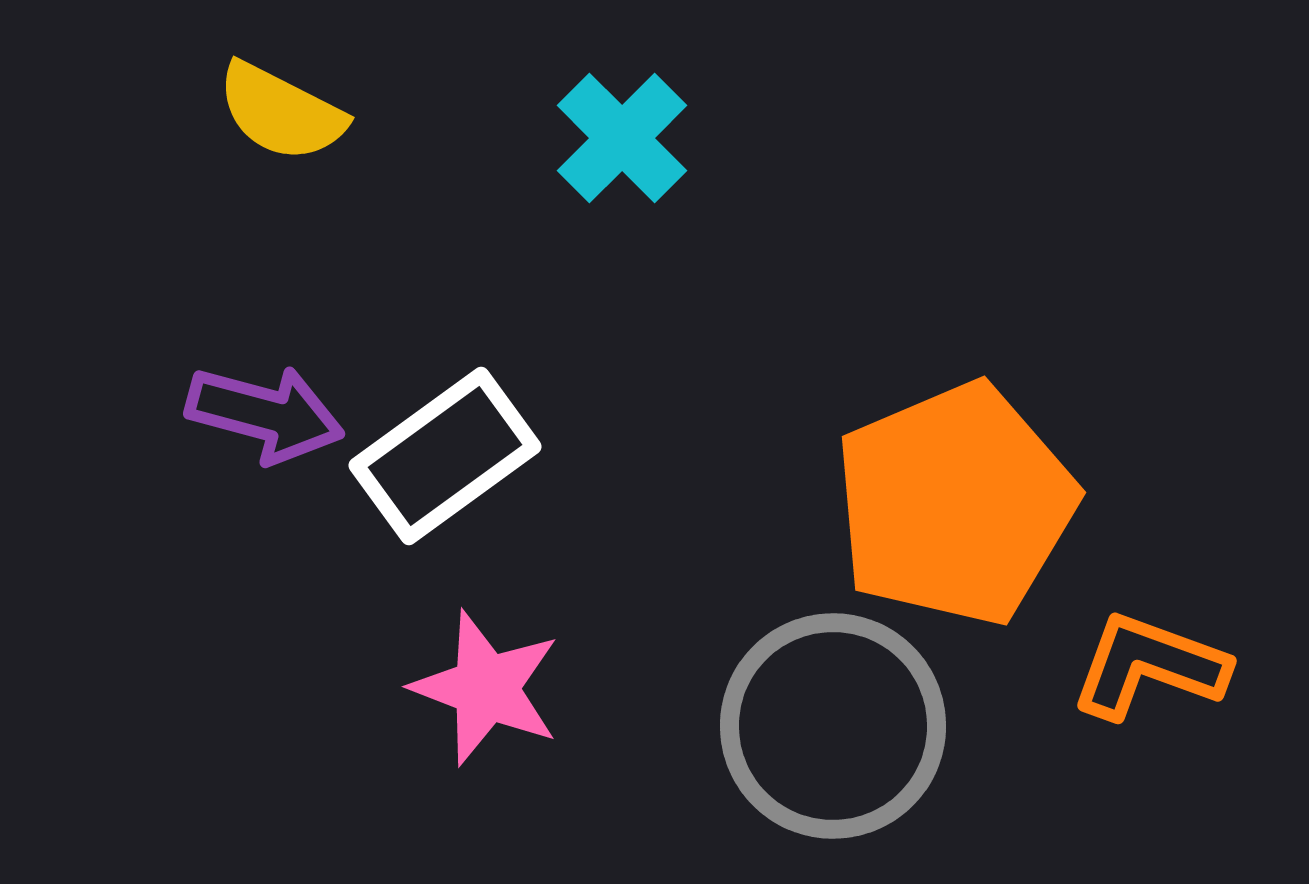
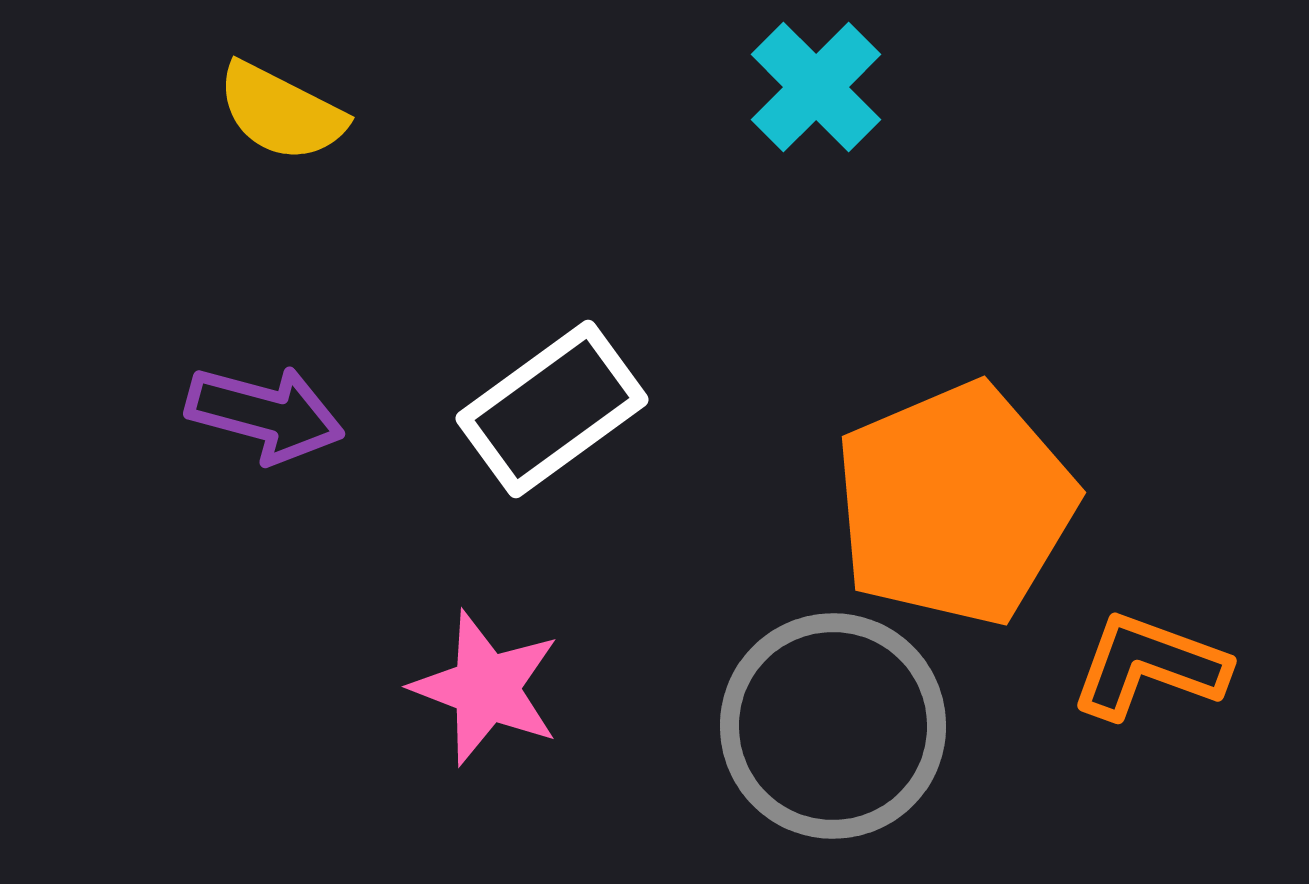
cyan cross: moved 194 px right, 51 px up
white rectangle: moved 107 px right, 47 px up
